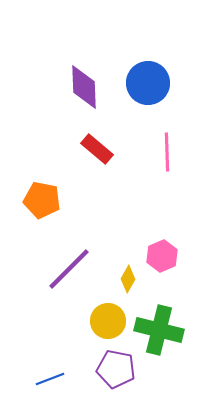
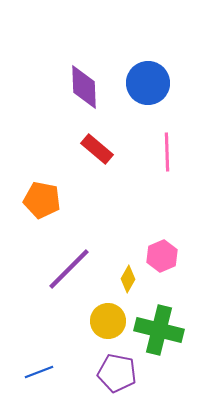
purple pentagon: moved 1 px right, 4 px down
blue line: moved 11 px left, 7 px up
